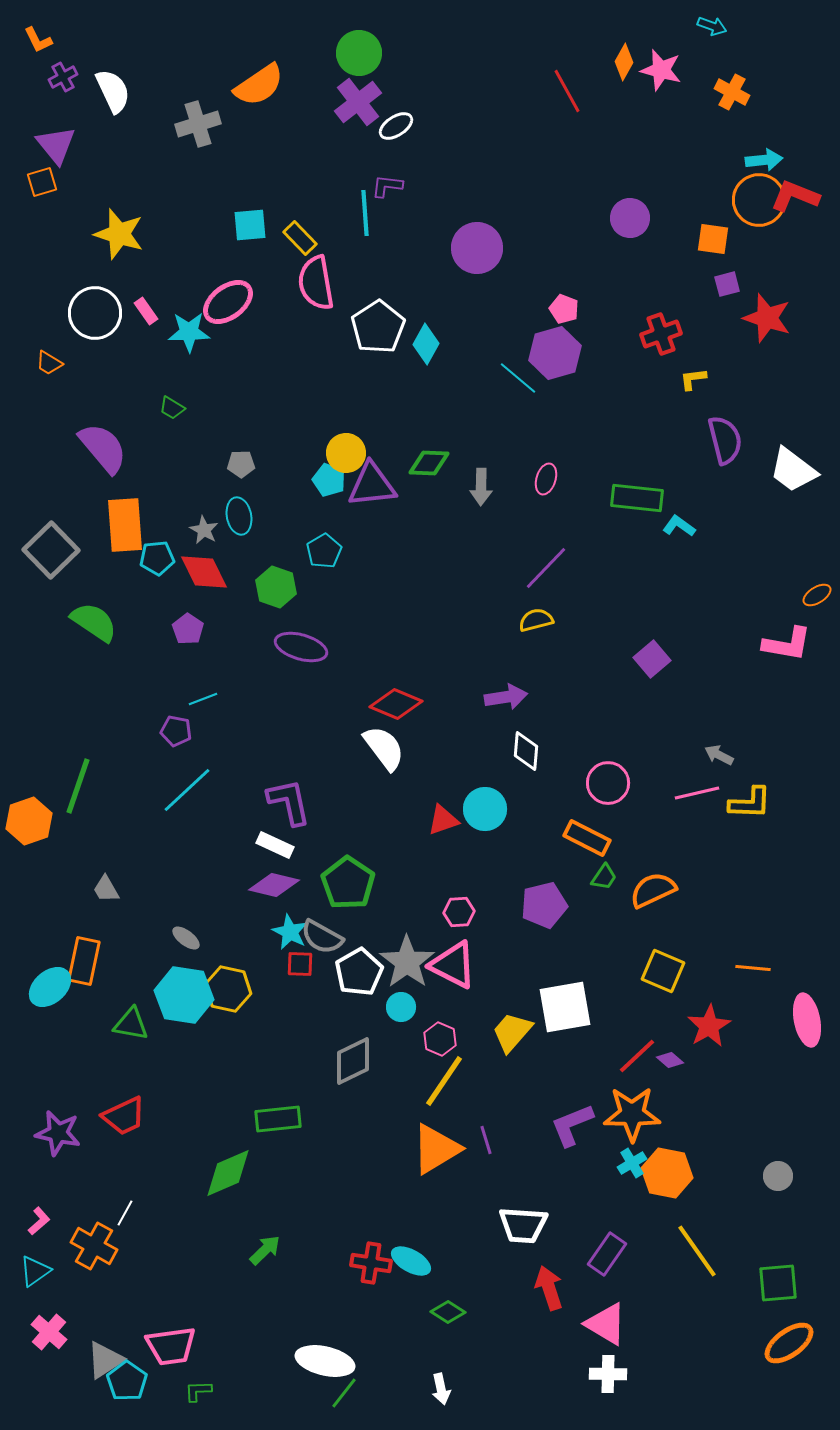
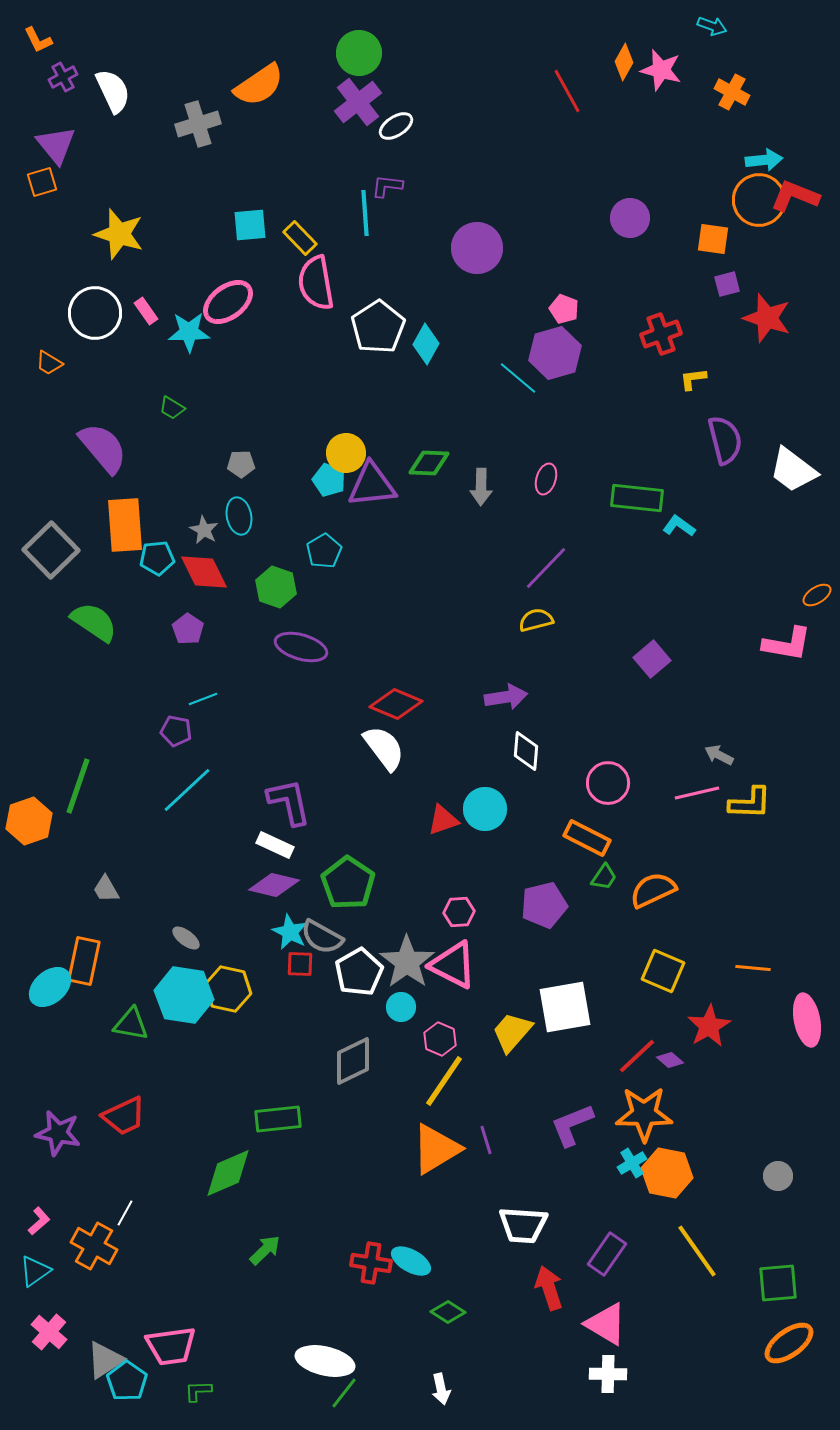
orange star at (632, 1114): moved 12 px right
